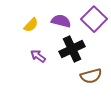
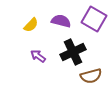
purple square: rotated 15 degrees counterclockwise
black cross: moved 1 px right, 3 px down
